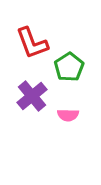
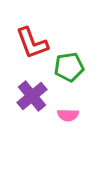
green pentagon: rotated 24 degrees clockwise
